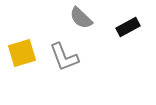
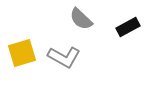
gray semicircle: moved 1 px down
gray L-shape: rotated 40 degrees counterclockwise
